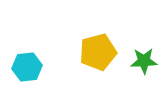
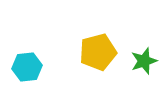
green star: rotated 16 degrees counterclockwise
